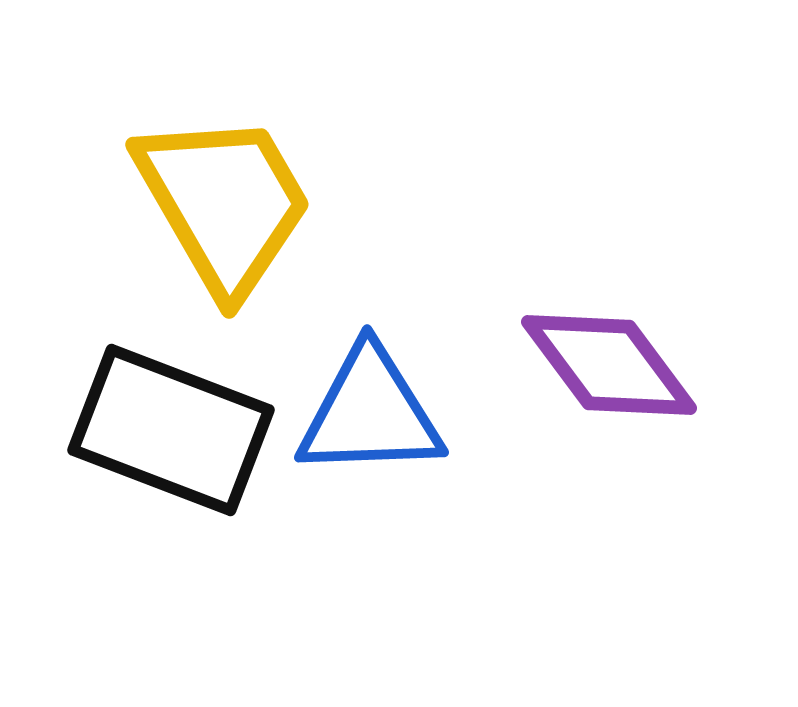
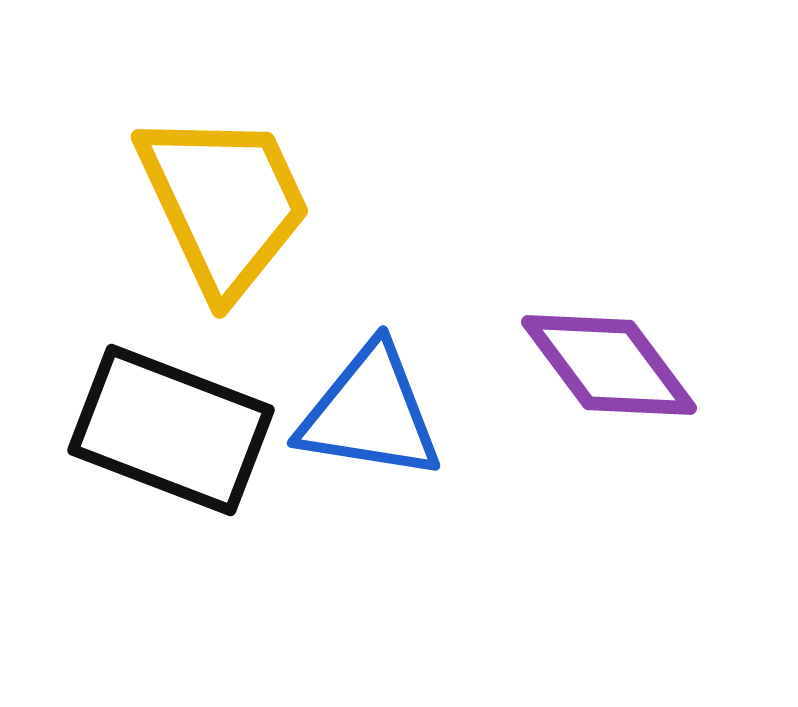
yellow trapezoid: rotated 5 degrees clockwise
blue triangle: rotated 11 degrees clockwise
